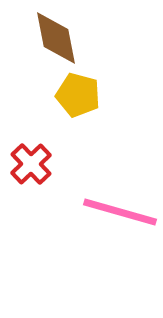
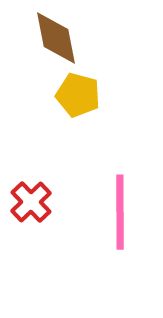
red cross: moved 38 px down
pink line: rotated 74 degrees clockwise
